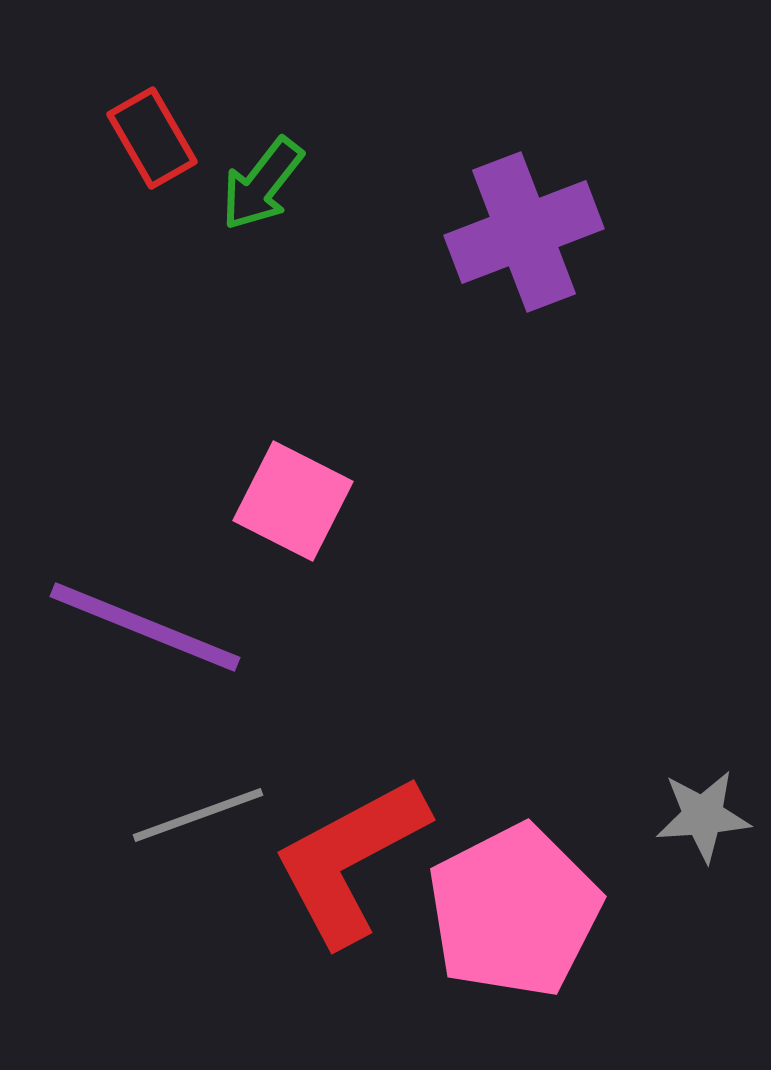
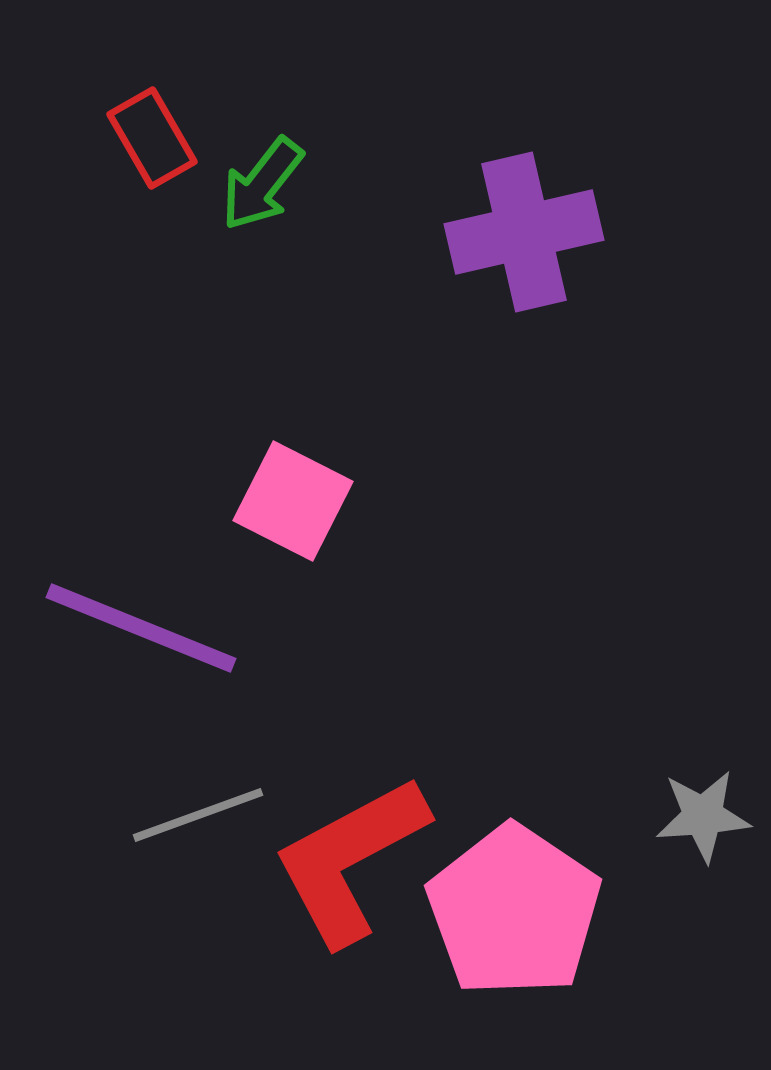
purple cross: rotated 8 degrees clockwise
purple line: moved 4 px left, 1 px down
pink pentagon: rotated 11 degrees counterclockwise
